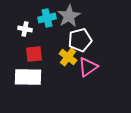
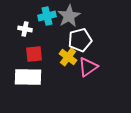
cyan cross: moved 2 px up
